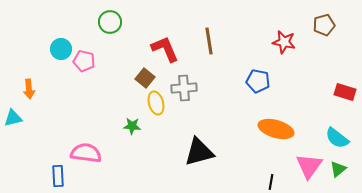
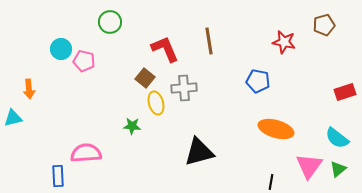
red rectangle: rotated 35 degrees counterclockwise
pink semicircle: rotated 12 degrees counterclockwise
